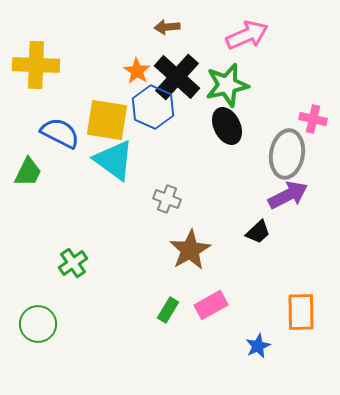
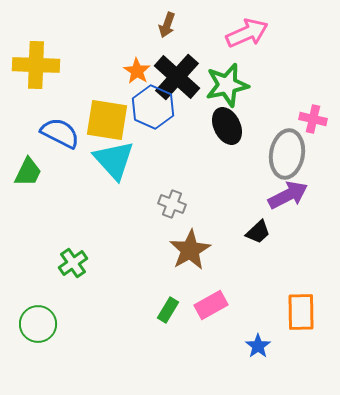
brown arrow: moved 2 px up; rotated 65 degrees counterclockwise
pink arrow: moved 2 px up
cyan triangle: rotated 12 degrees clockwise
gray cross: moved 5 px right, 5 px down
blue star: rotated 10 degrees counterclockwise
